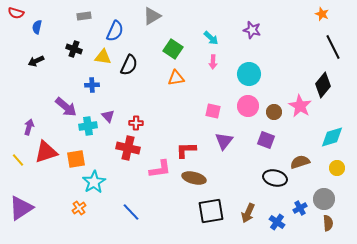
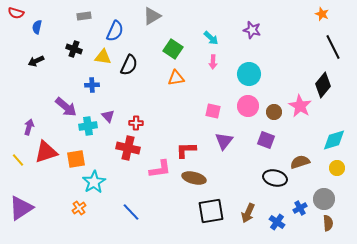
cyan diamond at (332, 137): moved 2 px right, 3 px down
